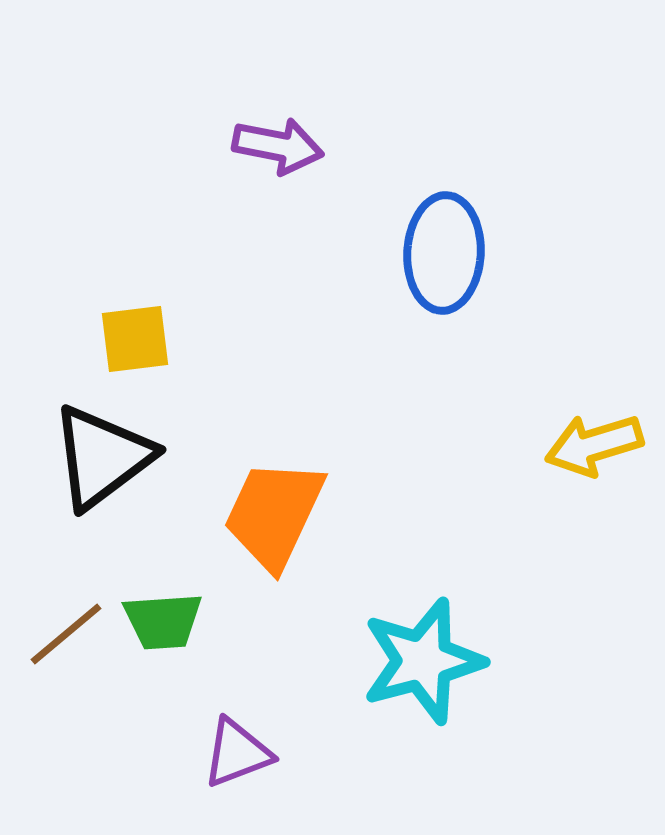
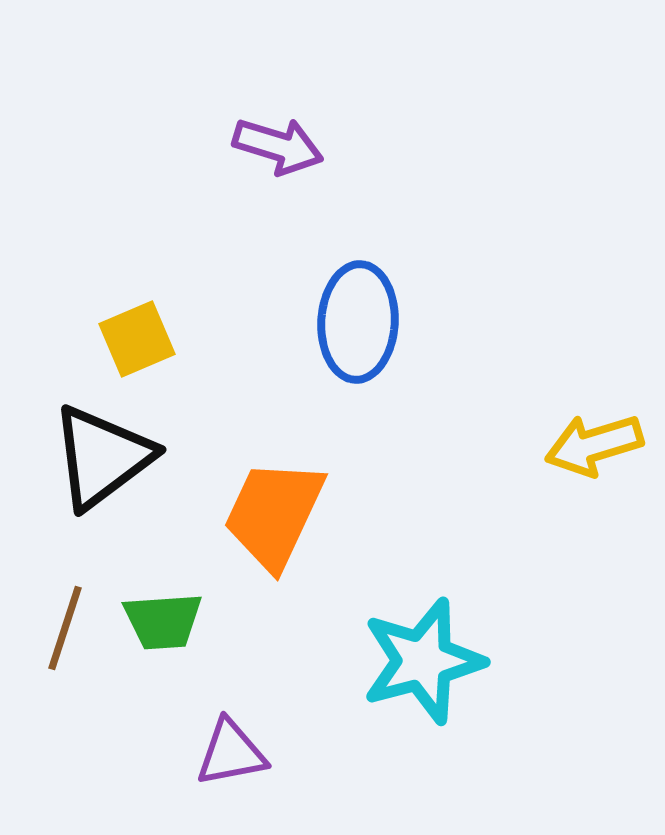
purple arrow: rotated 6 degrees clockwise
blue ellipse: moved 86 px left, 69 px down
yellow square: moved 2 px right; rotated 16 degrees counterclockwise
brown line: moved 1 px left, 6 px up; rotated 32 degrees counterclockwise
purple triangle: moved 6 px left; rotated 10 degrees clockwise
